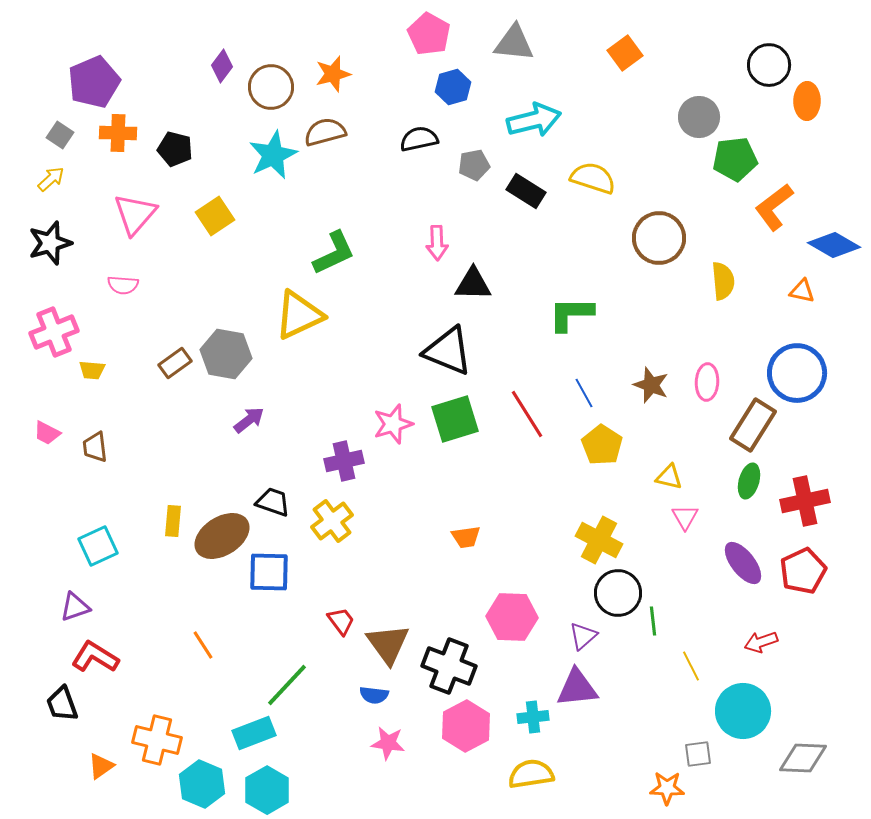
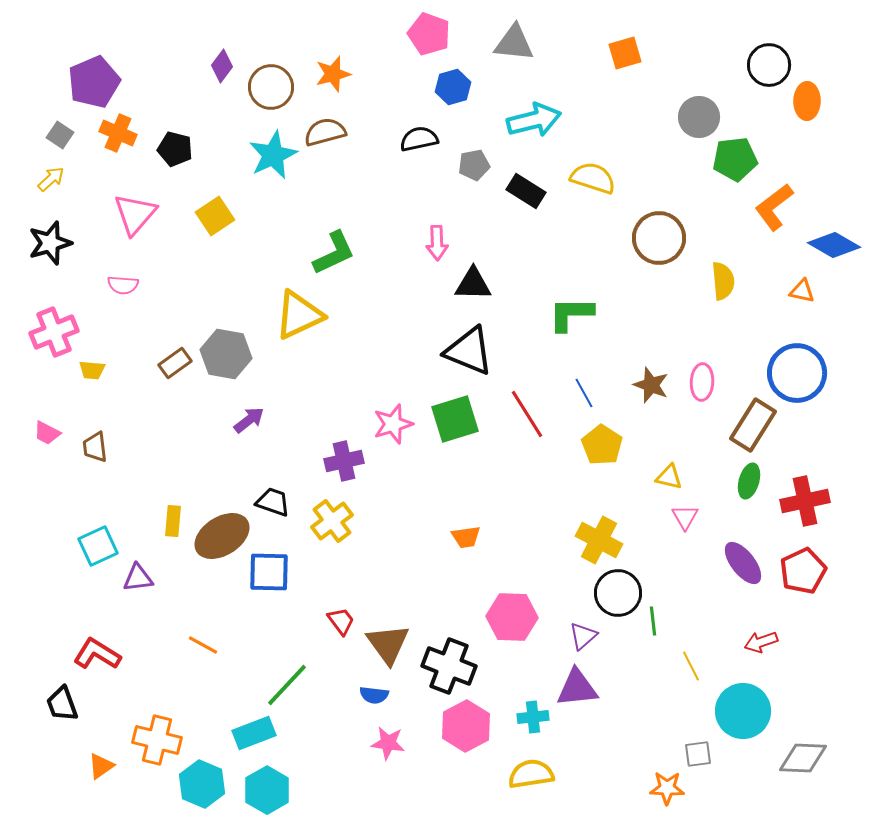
pink pentagon at (429, 34): rotated 9 degrees counterclockwise
orange square at (625, 53): rotated 20 degrees clockwise
orange cross at (118, 133): rotated 21 degrees clockwise
black triangle at (448, 351): moved 21 px right
pink ellipse at (707, 382): moved 5 px left
purple triangle at (75, 607): moved 63 px right, 29 px up; rotated 12 degrees clockwise
orange line at (203, 645): rotated 28 degrees counterclockwise
red L-shape at (95, 657): moved 2 px right, 3 px up
